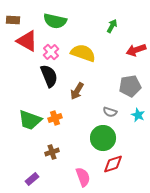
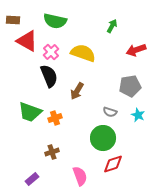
green trapezoid: moved 8 px up
pink semicircle: moved 3 px left, 1 px up
